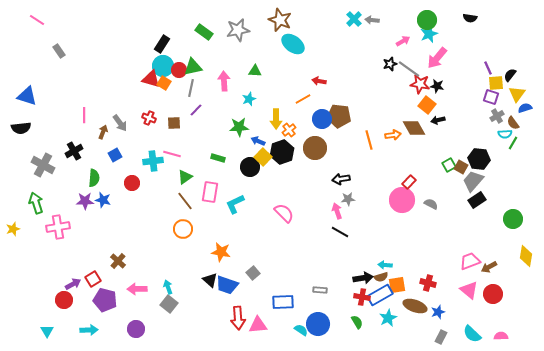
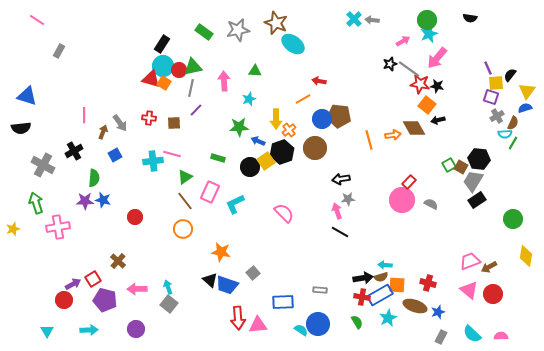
brown star at (280, 20): moved 4 px left, 3 px down
gray rectangle at (59, 51): rotated 64 degrees clockwise
yellow triangle at (517, 94): moved 10 px right, 3 px up
red cross at (149, 118): rotated 16 degrees counterclockwise
brown semicircle at (513, 123): rotated 120 degrees counterclockwise
yellow square at (263, 157): moved 3 px right, 4 px down; rotated 12 degrees clockwise
gray trapezoid at (473, 181): rotated 10 degrees counterclockwise
red circle at (132, 183): moved 3 px right, 34 px down
pink rectangle at (210, 192): rotated 15 degrees clockwise
orange square at (397, 285): rotated 12 degrees clockwise
